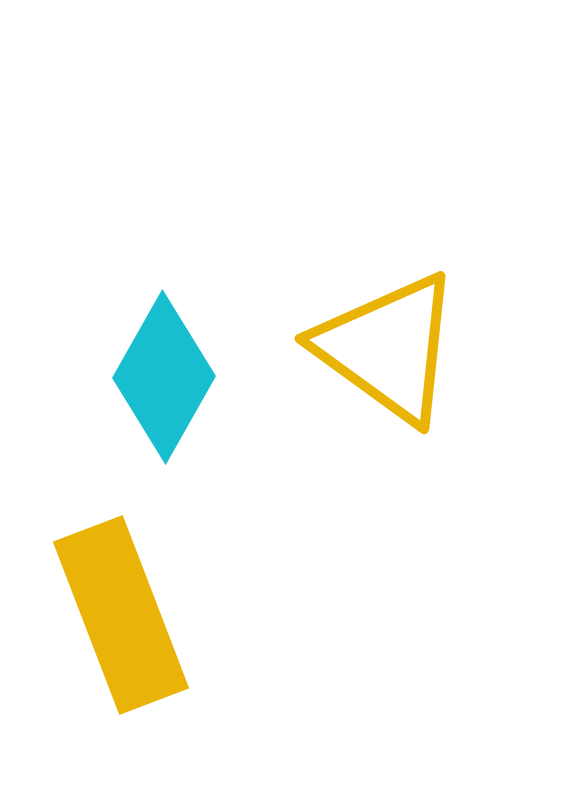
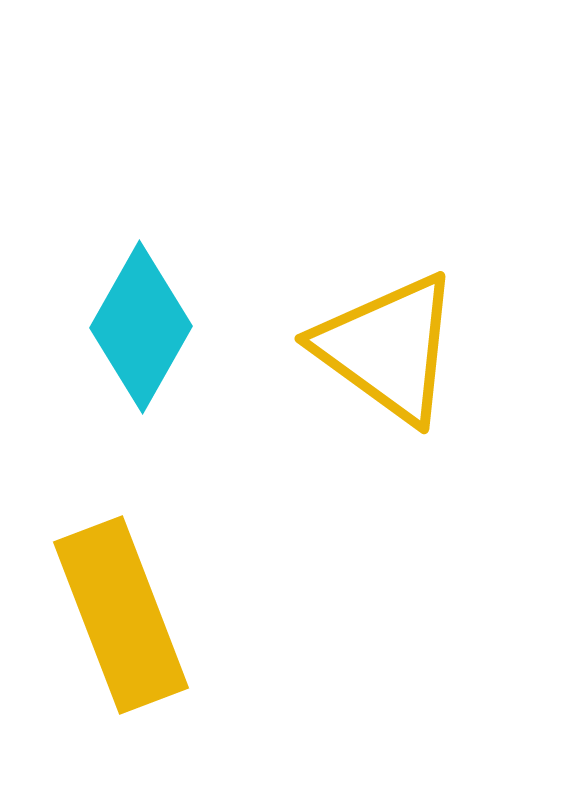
cyan diamond: moved 23 px left, 50 px up
